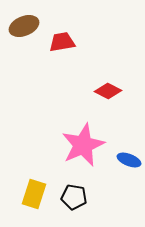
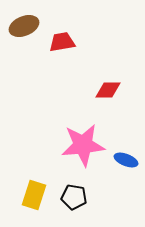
red diamond: moved 1 px up; rotated 28 degrees counterclockwise
pink star: rotated 18 degrees clockwise
blue ellipse: moved 3 px left
yellow rectangle: moved 1 px down
